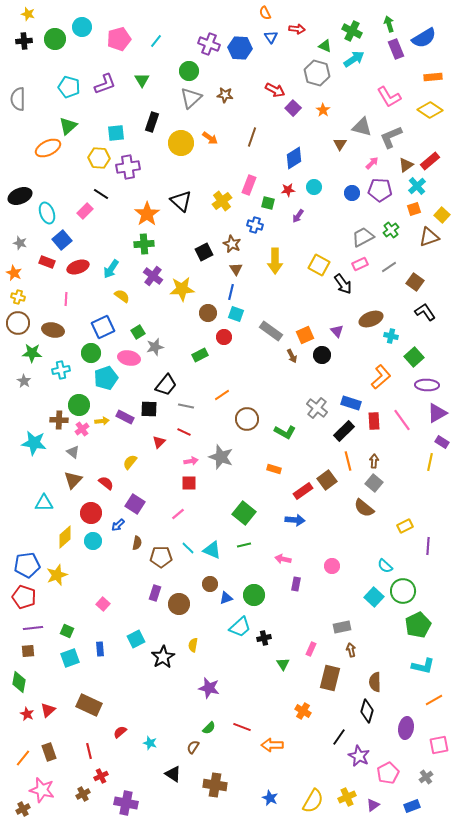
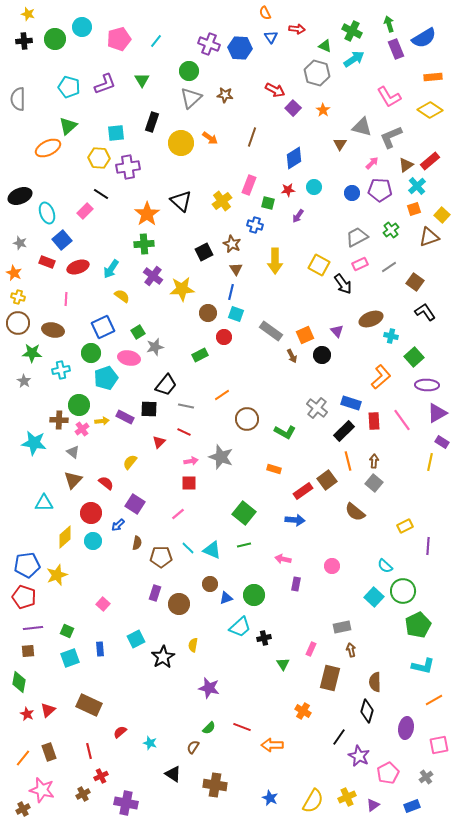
gray trapezoid at (363, 237): moved 6 px left
brown semicircle at (364, 508): moved 9 px left, 4 px down
